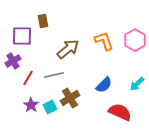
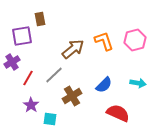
brown rectangle: moved 3 px left, 2 px up
purple square: rotated 10 degrees counterclockwise
pink hexagon: rotated 15 degrees clockwise
brown arrow: moved 5 px right
purple cross: moved 1 px left, 1 px down
gray line: rotated 30 degrees counterclockwise
cyan arrow: moved 1 px right, 1 px up; rotated 126 degrees counterclockwise
brown cross: moved 2 px right, 2 px up
cyan square: moved 12 px down; rotated 32 degrees clockwise
red semicircle: moved 2 px left, 1 px down
